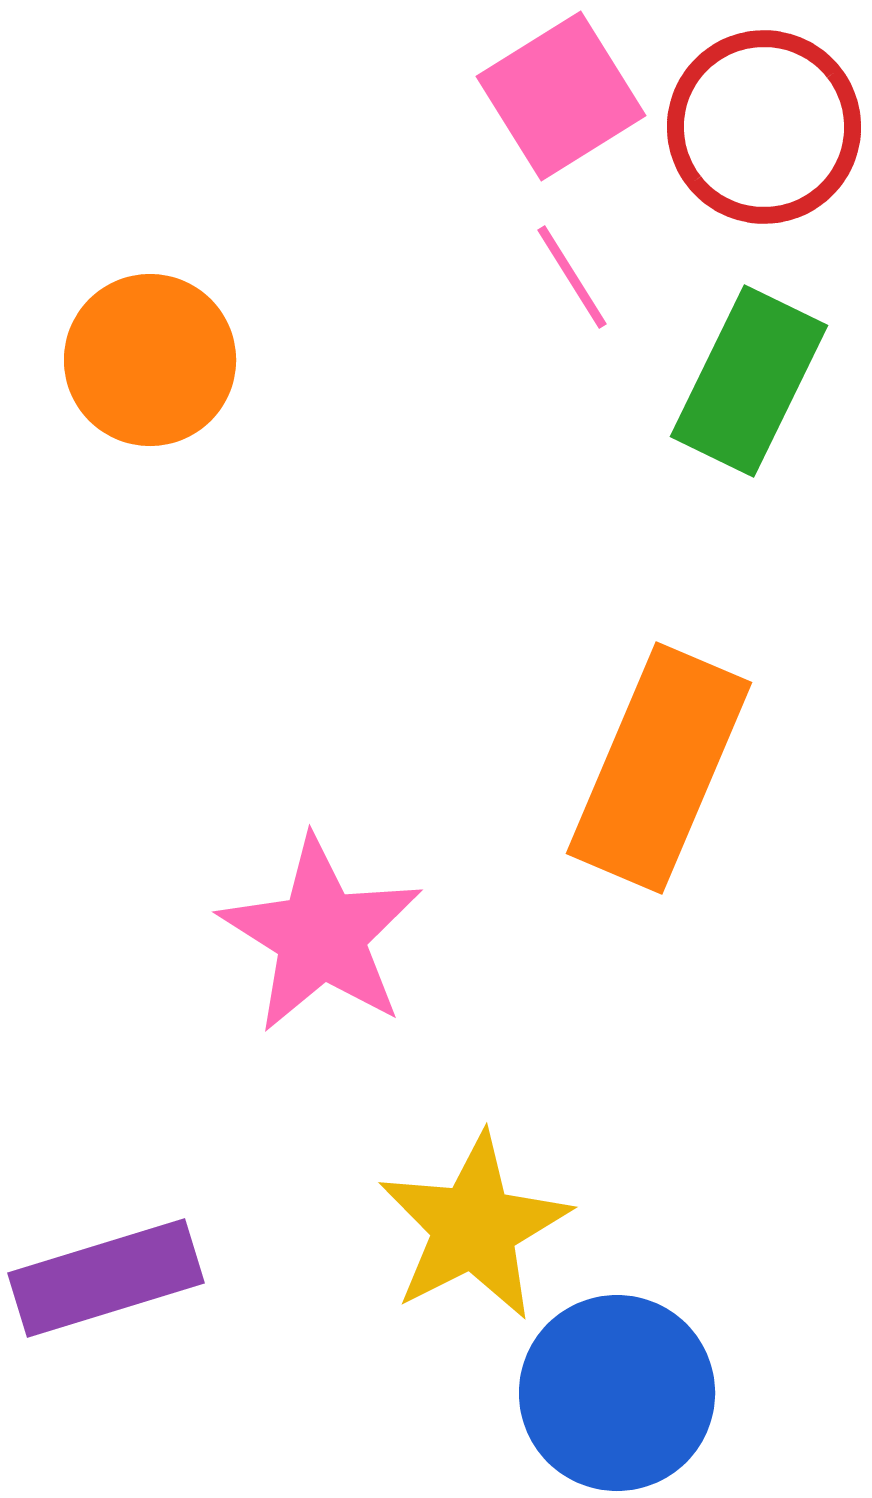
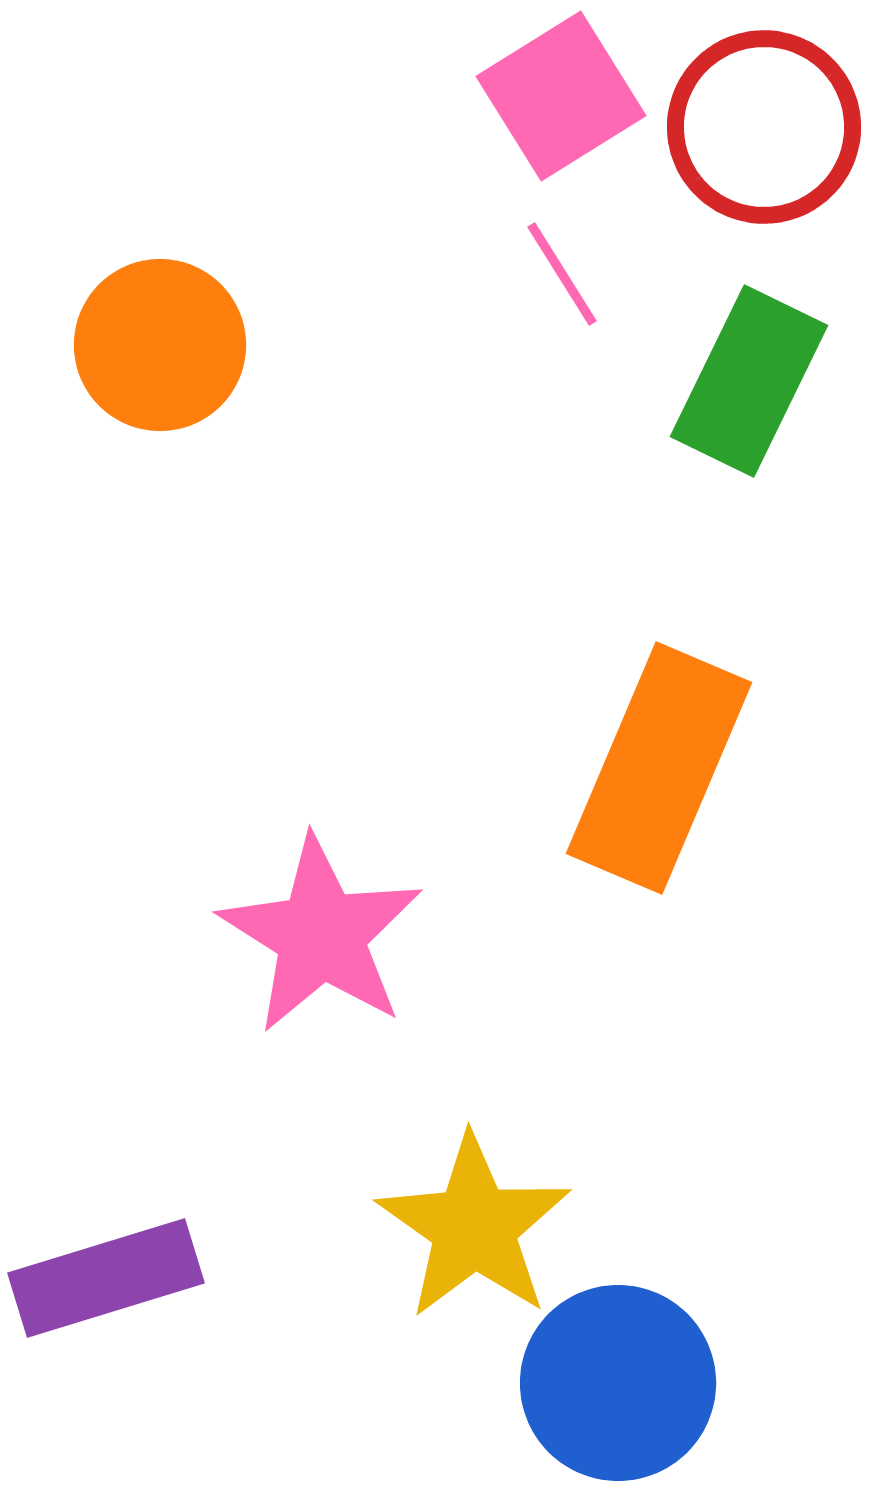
pink line: moved 10 px left, 3 px up
orange circle: moved 10 px right, 15 px up
yellow star: rotated 10 degrees counterclockwise
blue circle: moved 1 px right, 10 px up
